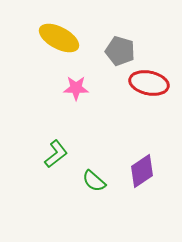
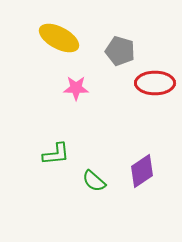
red ellipse: moved 6 px right; rotated 12 degrees counterclockwise
green L-shape: rotated 32 degrees clockwise
